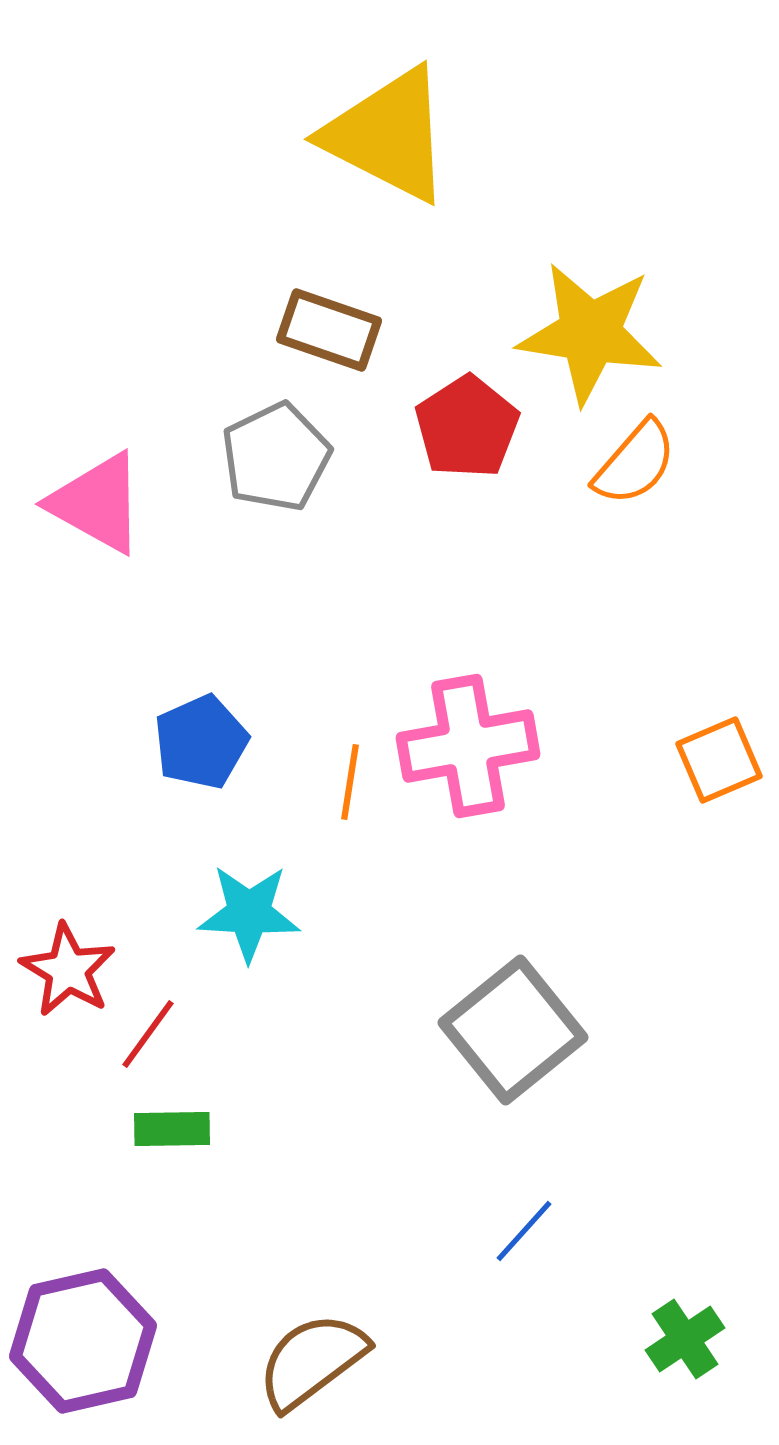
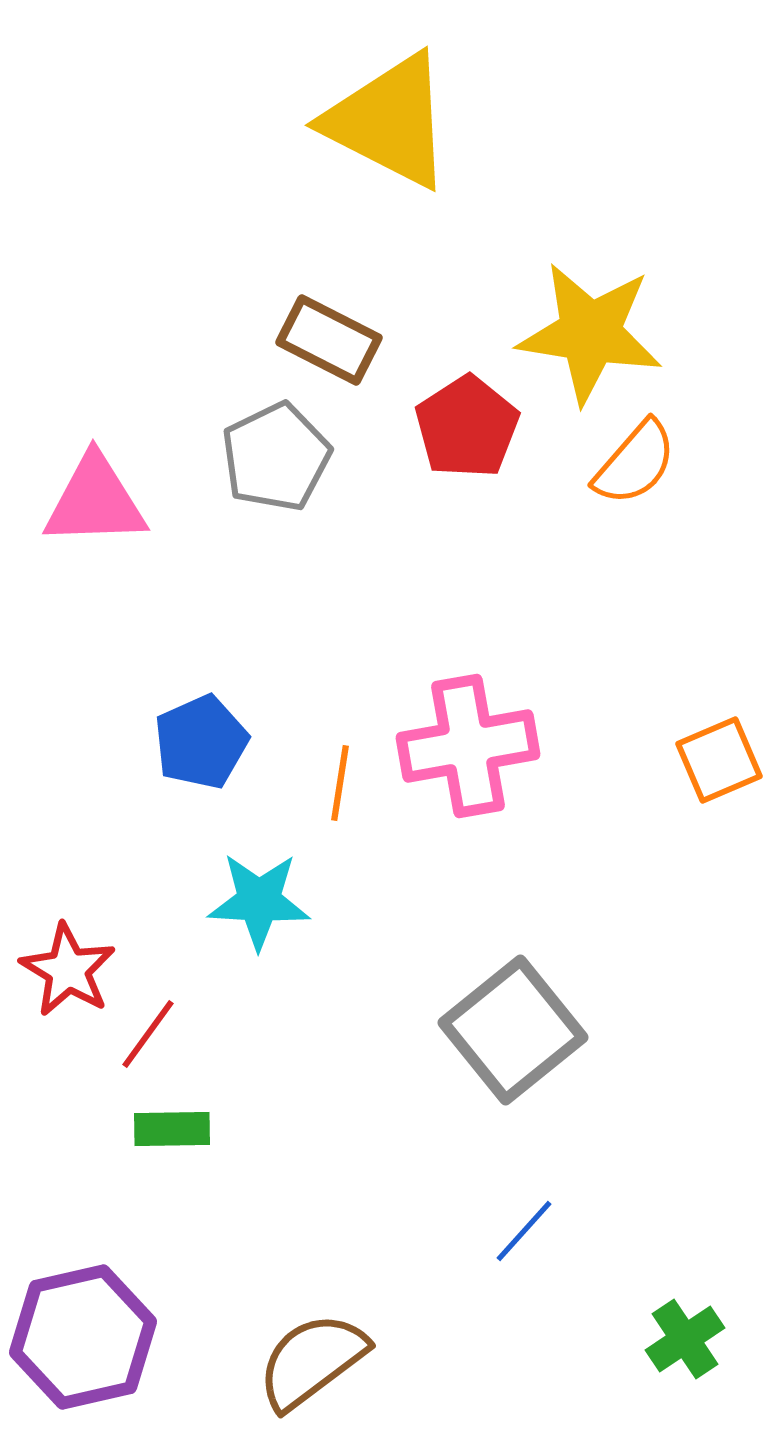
yellow triangle: moved 1 px right, 14 px up
brown rectangle: moved 10 px down; rotated 8 degrees clockwise
pink triangle: moved 2 px left, 2 px up; rotated 31 degrees counterclockwise
orange line: moved 10 px left, 1 px down
cyan star: moved 10 px right, 12 px up
purple hexagon: moved 4 px up
